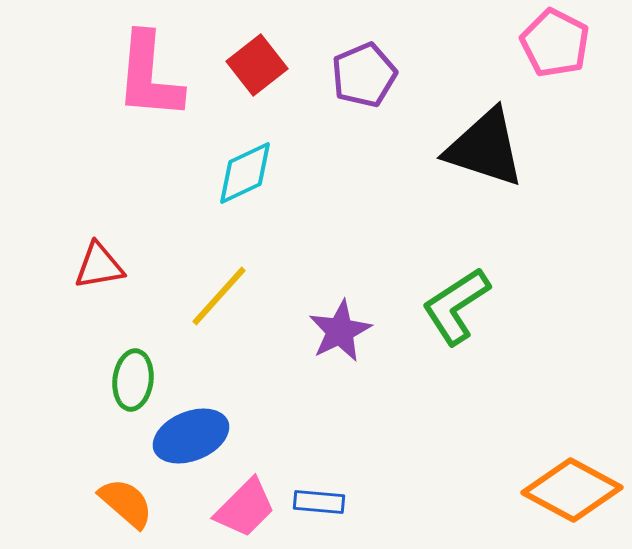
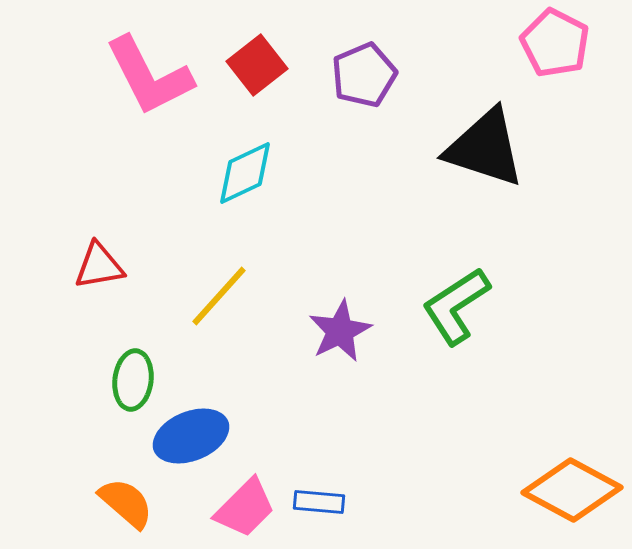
pink L-shape: rotated 32 degrees counterclockwise
